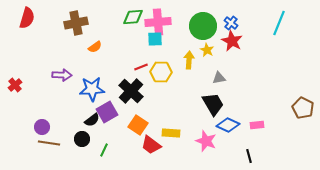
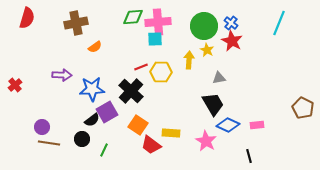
green circle: moved 1 px right
pink star: rotated 10 degrees clockwise
